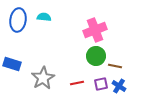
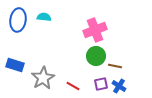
blue rectangle: moved 3 px right, 1 px down
red line: moved 4 px left, 3 px down; rotated 40 degrees clockwise
